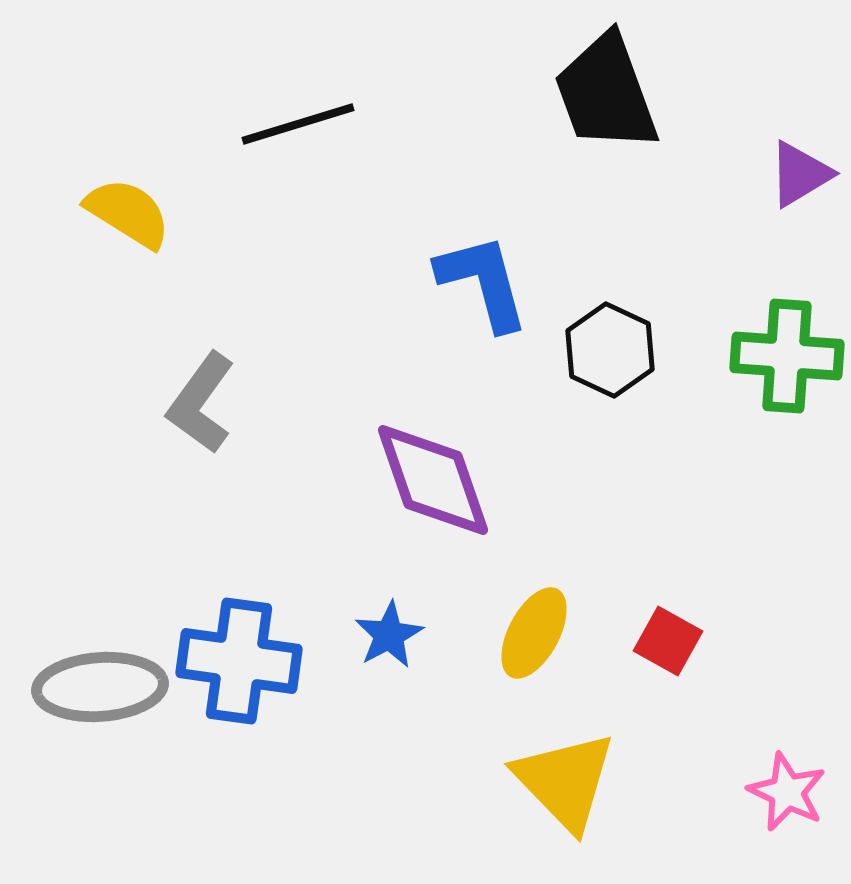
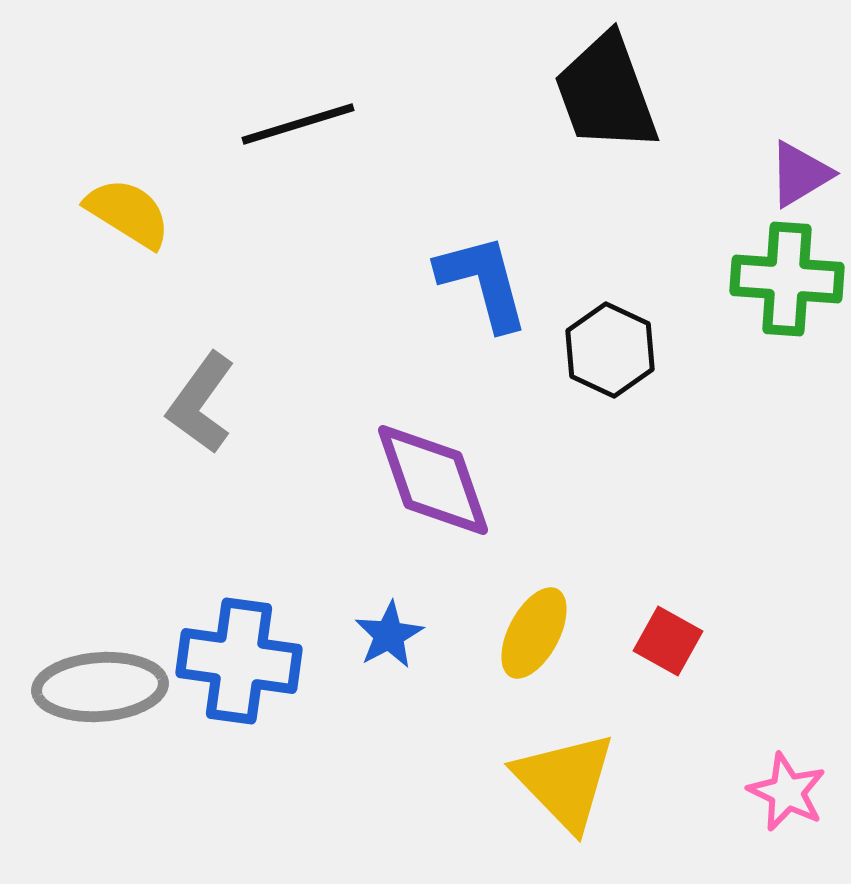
green cross: moved 77 px up
